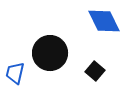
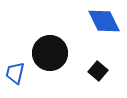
black square: moved 3 px right
